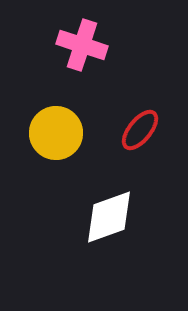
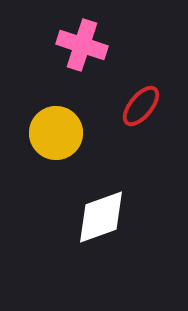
red ellipse: moved 1 px right, 24 px up
white diamond: moved 8 px left
